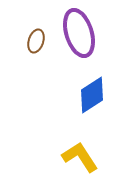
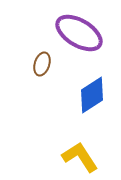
purple ellipse: rotated 42 degrees counterclockwise
brown ellipse: moved 6 px right, 23 px down
